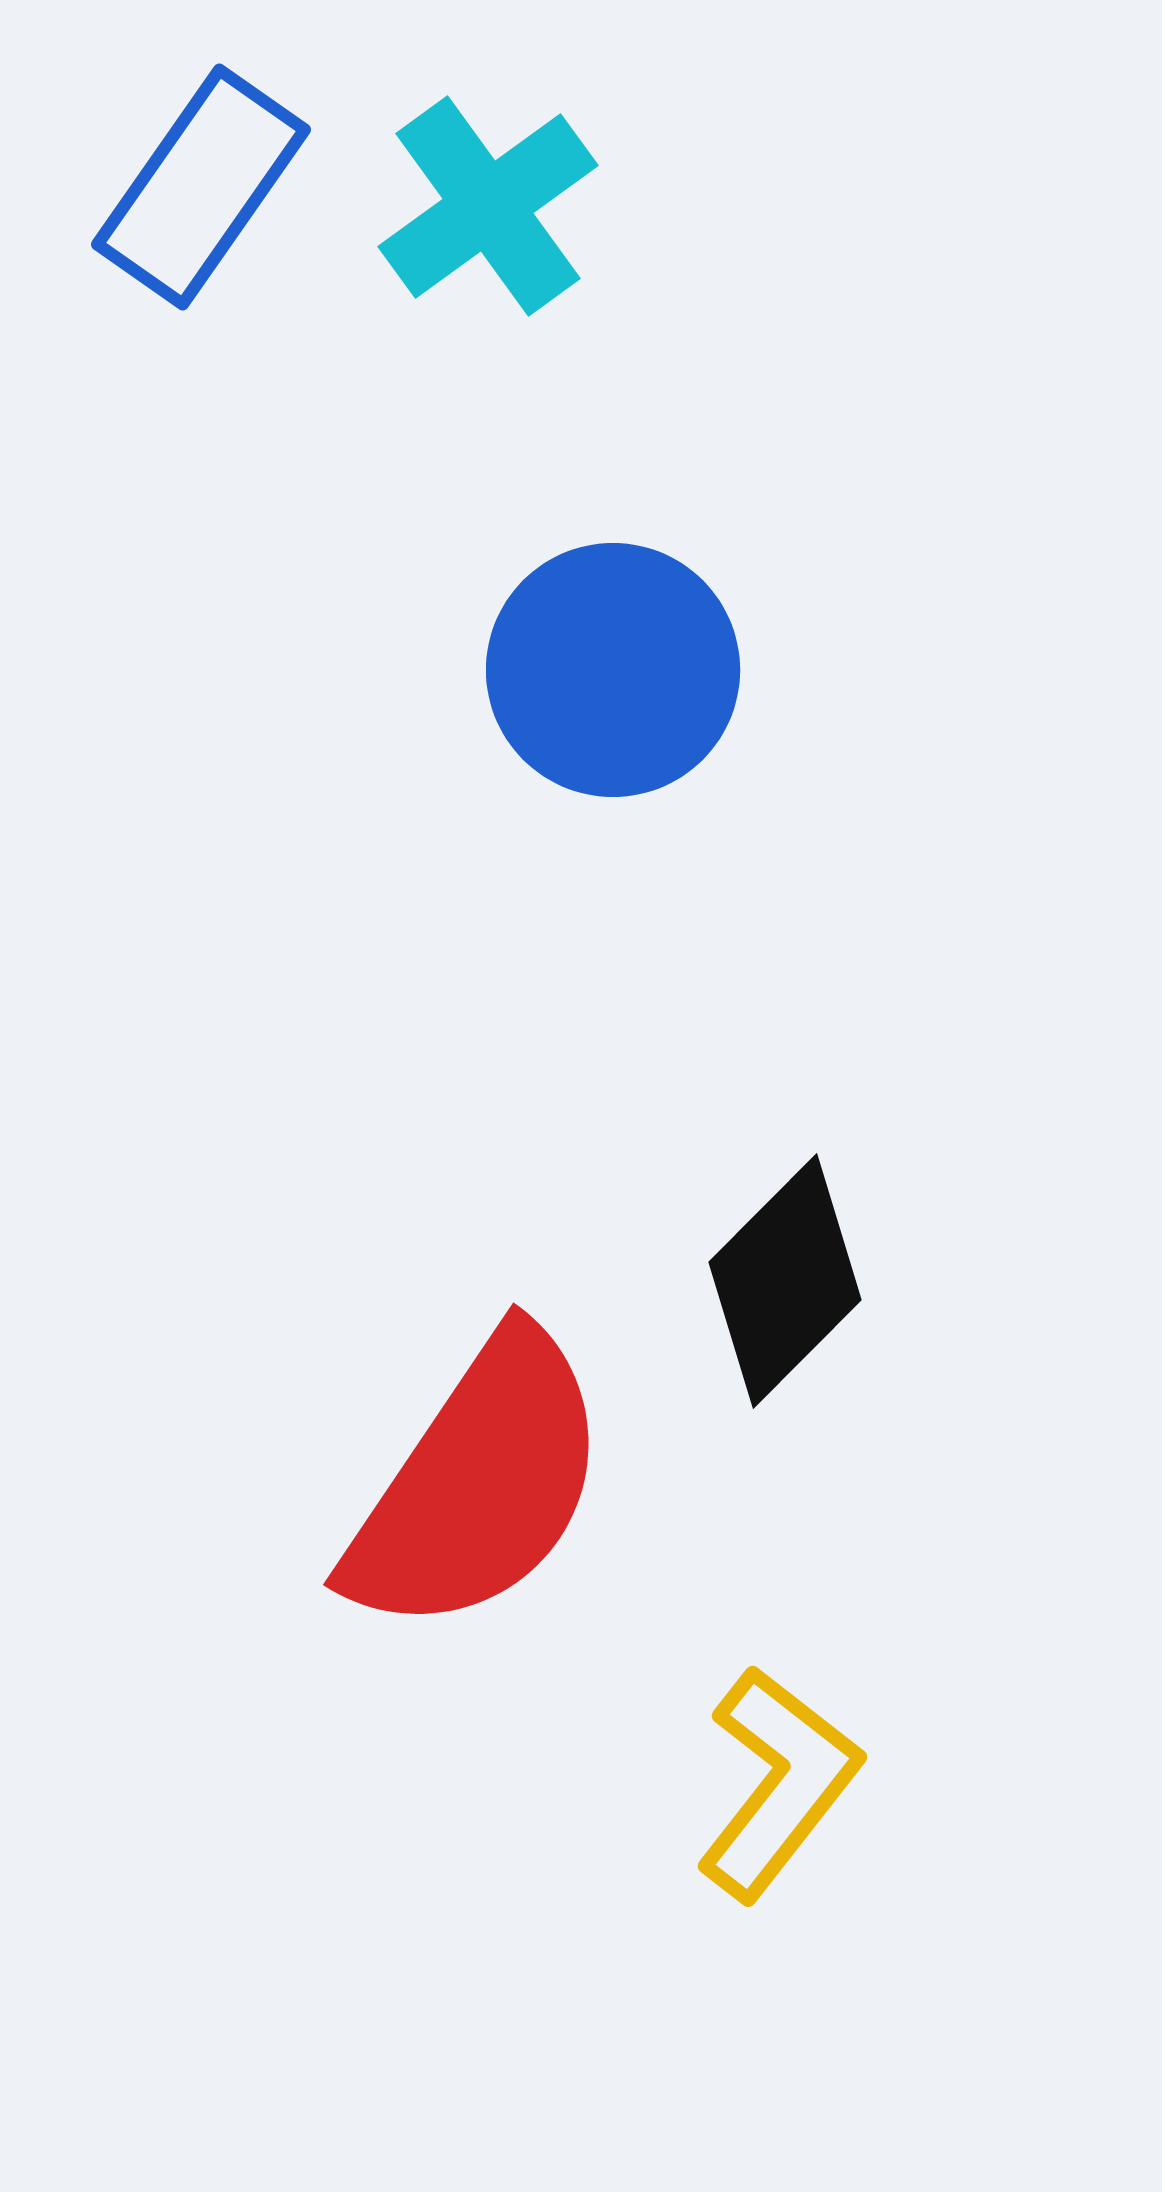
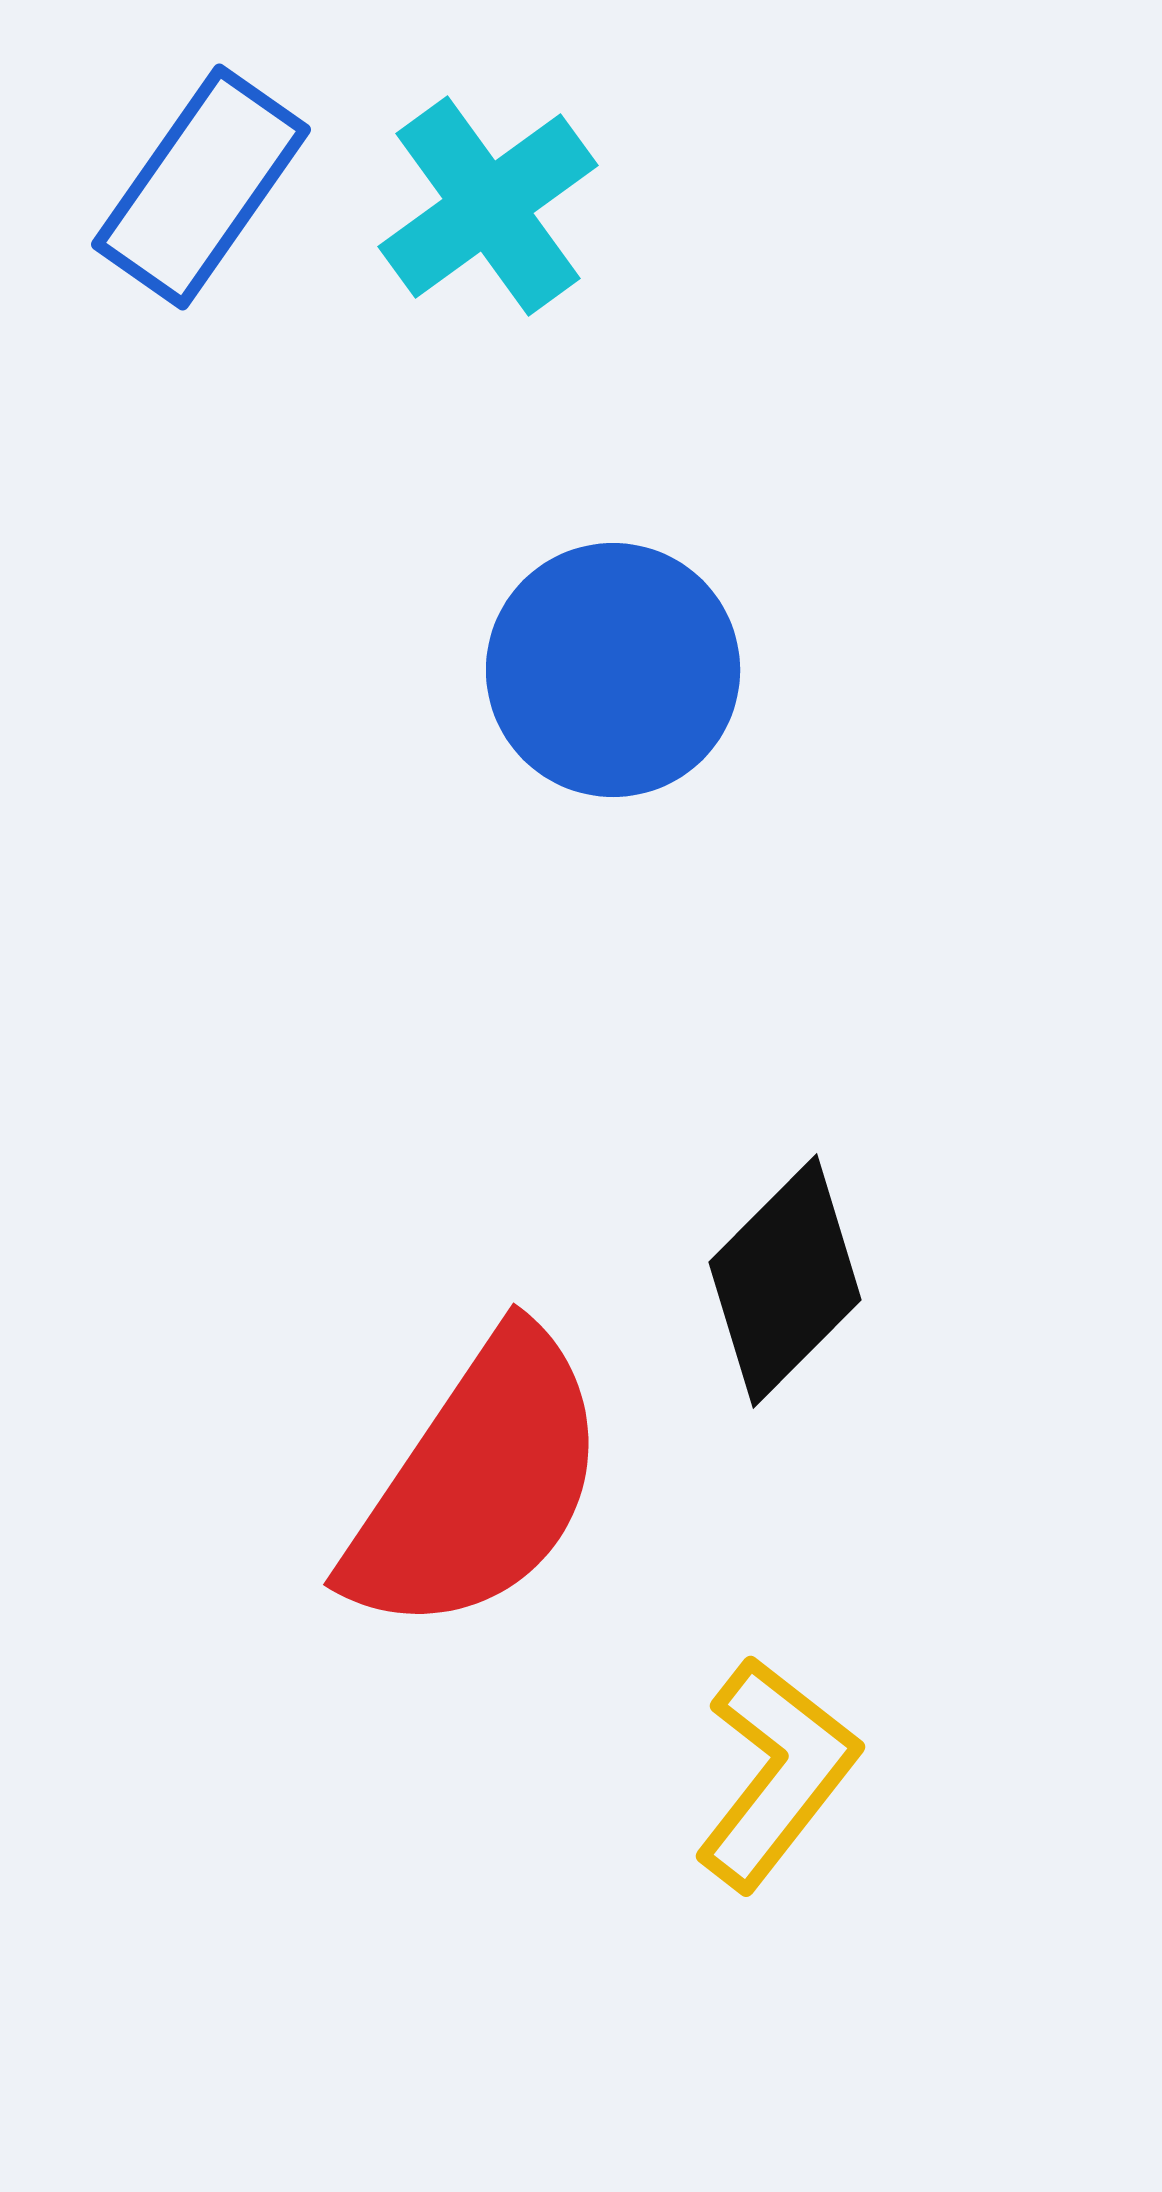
yellow L-shape: moved 2 px left, 10 px up
